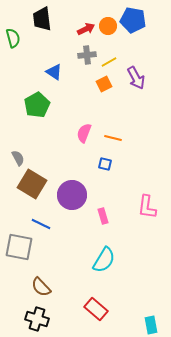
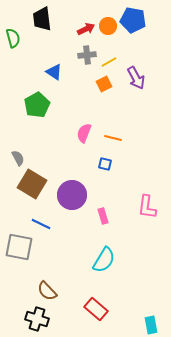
brown semicircle: moved 6 px right, 4 px down
